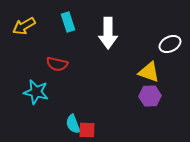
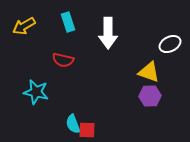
red semicircle: moved 6 px right, 4 px up
